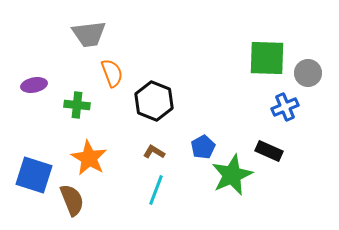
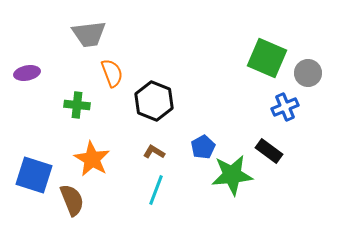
green square: rotated 21 degrees clockwise
purple ellipse: moved 7 px left, 12 px up
black rectangle: rotated 12 degrees clockwise
orange star: moved 3 px right, 1 px down
green star: rotated 18 degrees clockwise
